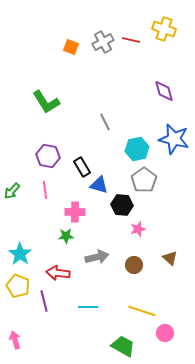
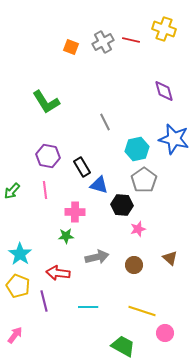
pink arrow: moved 5 px up; rotated 54 degrees clockwise
